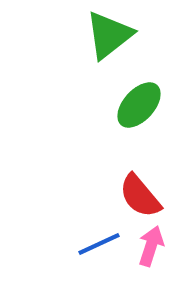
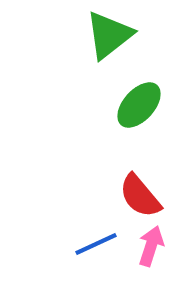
blue line: moved 3 px left
